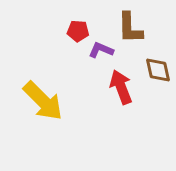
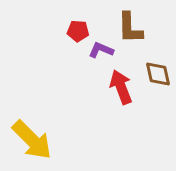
brown diamond: moved 4 px down
yellow arrow: moved 11 px left, 39 px down
